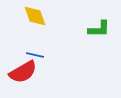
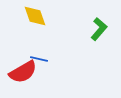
green L-shape: rotated 50 degrees counterclockwise
blue line: moved 4 px right, 4 px down
